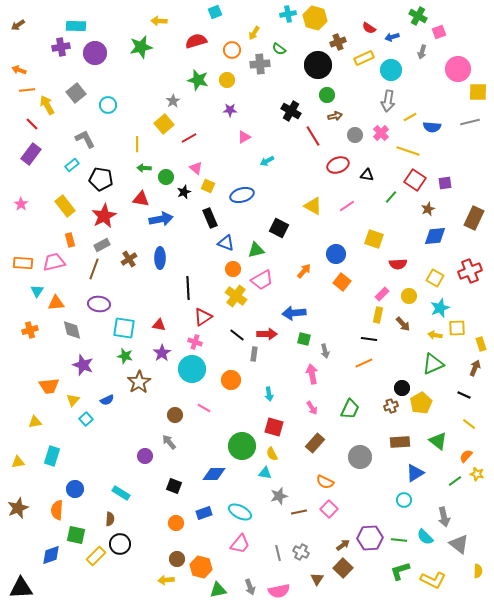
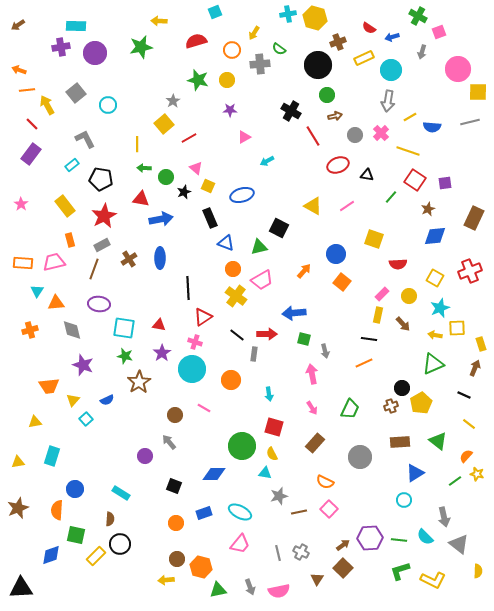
green triangle at (256, 250): moved 3 px right, 3 px up
